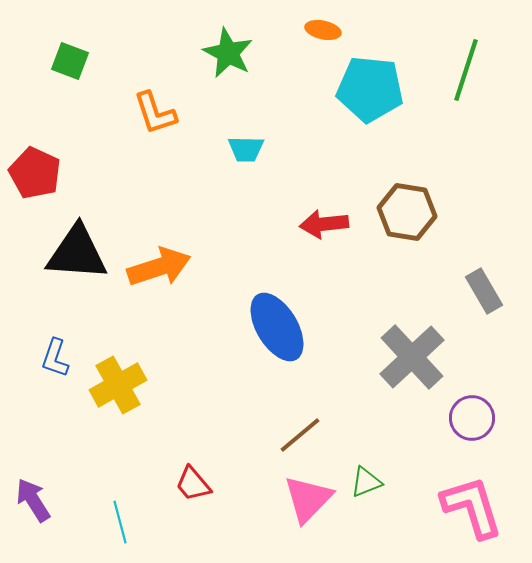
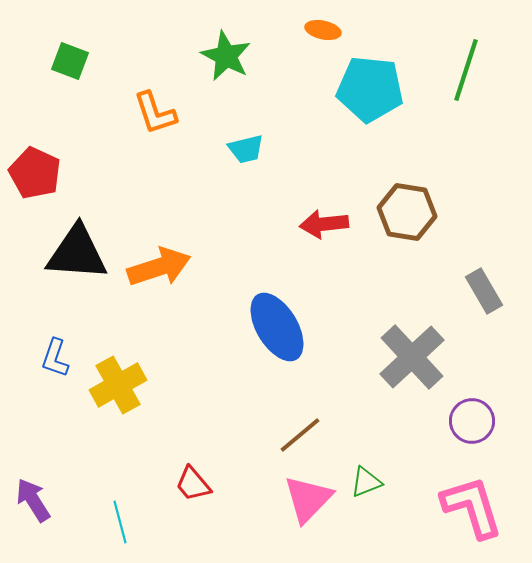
green star: moved 2 px left, 3 px down
cyan trapezoid: rotated 15 degrees counterclockwise
purple circle: moved 3 px down
